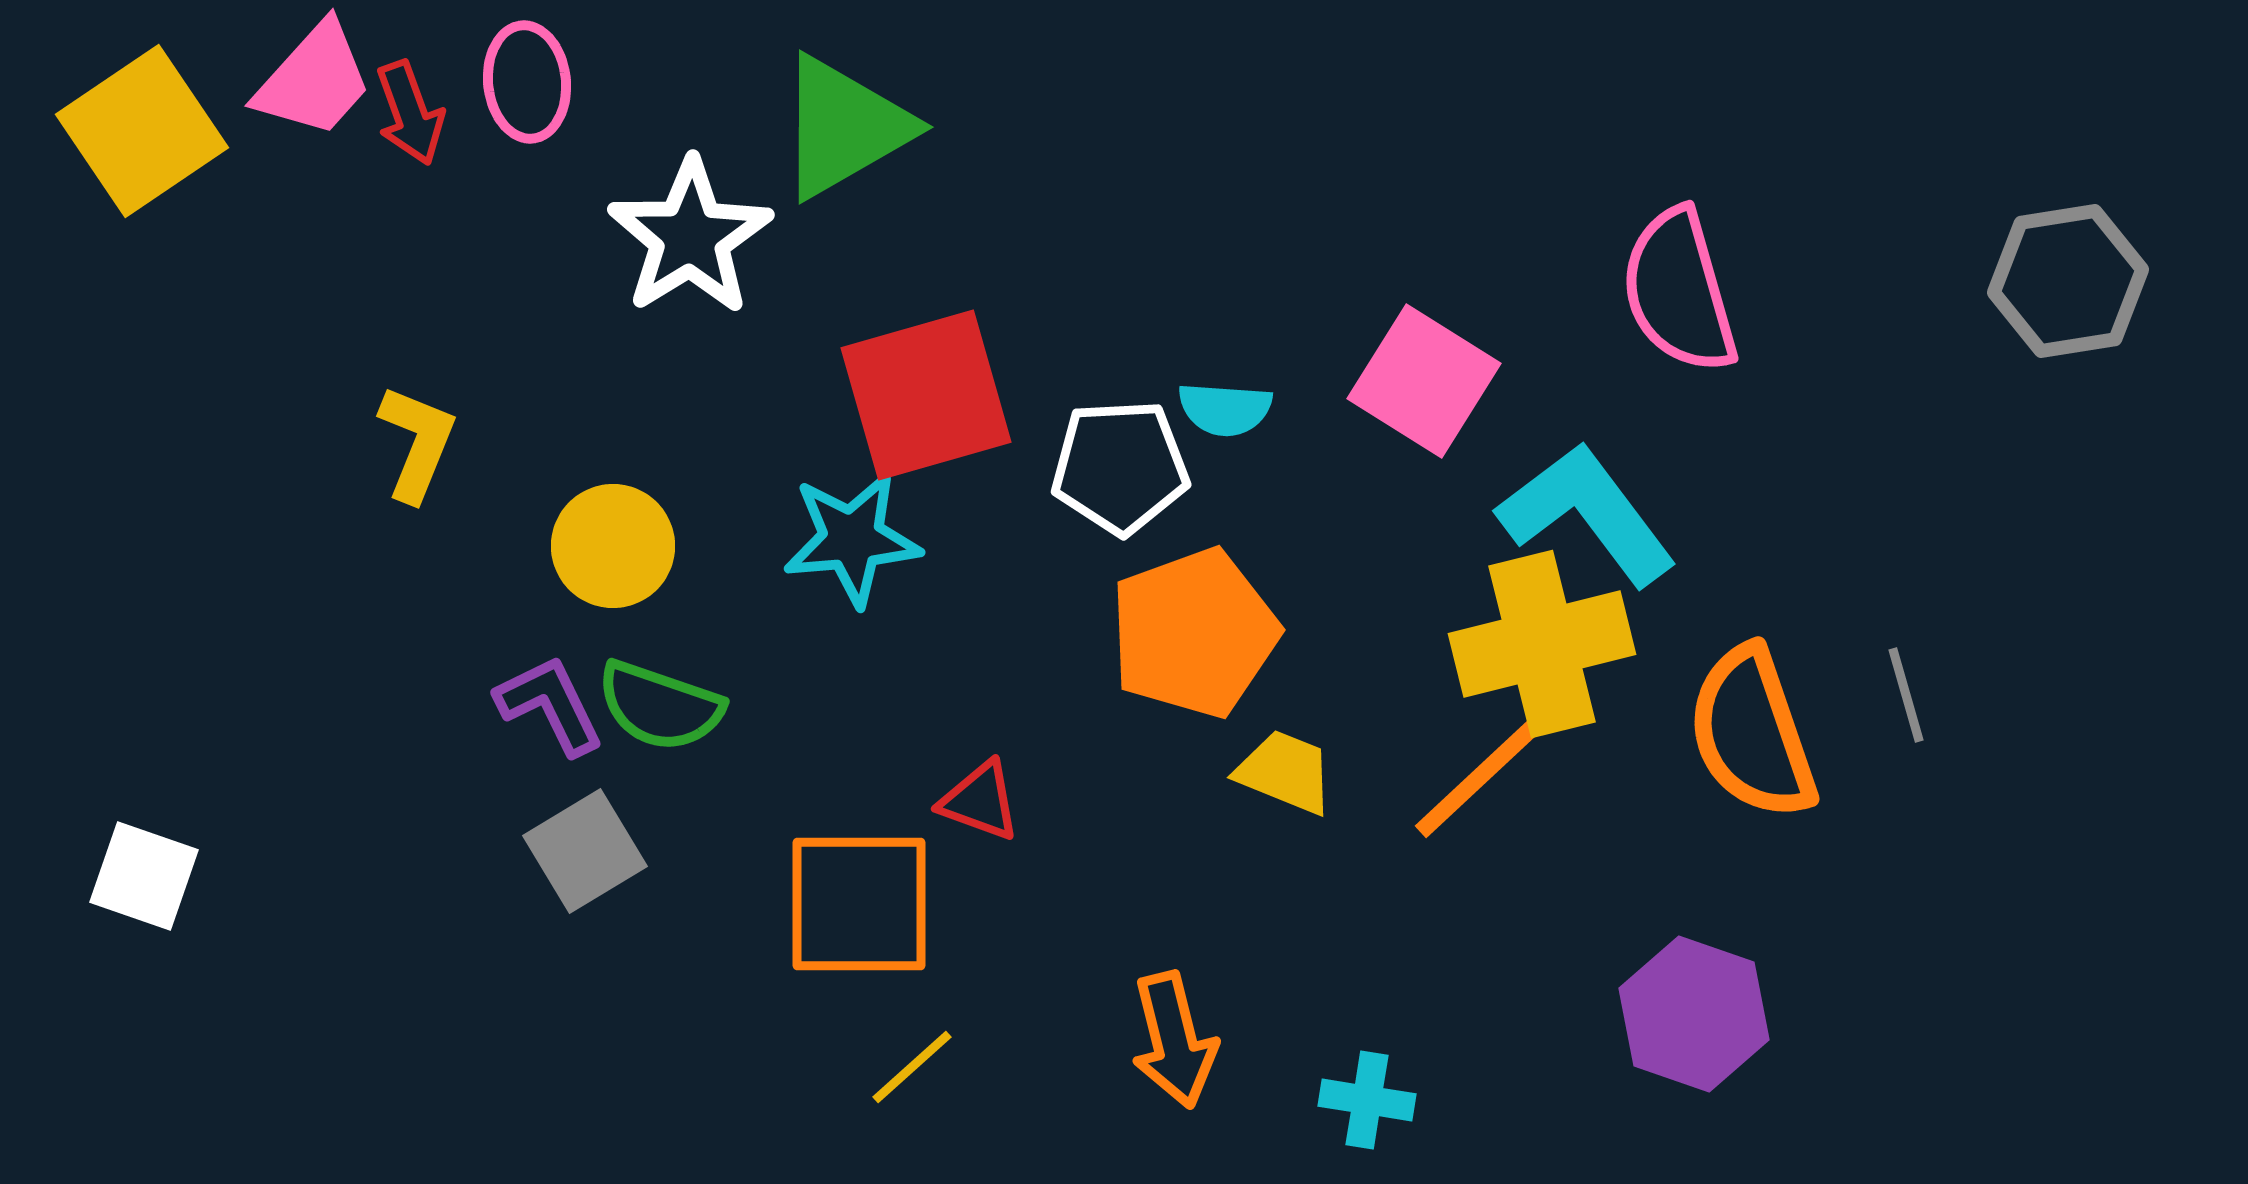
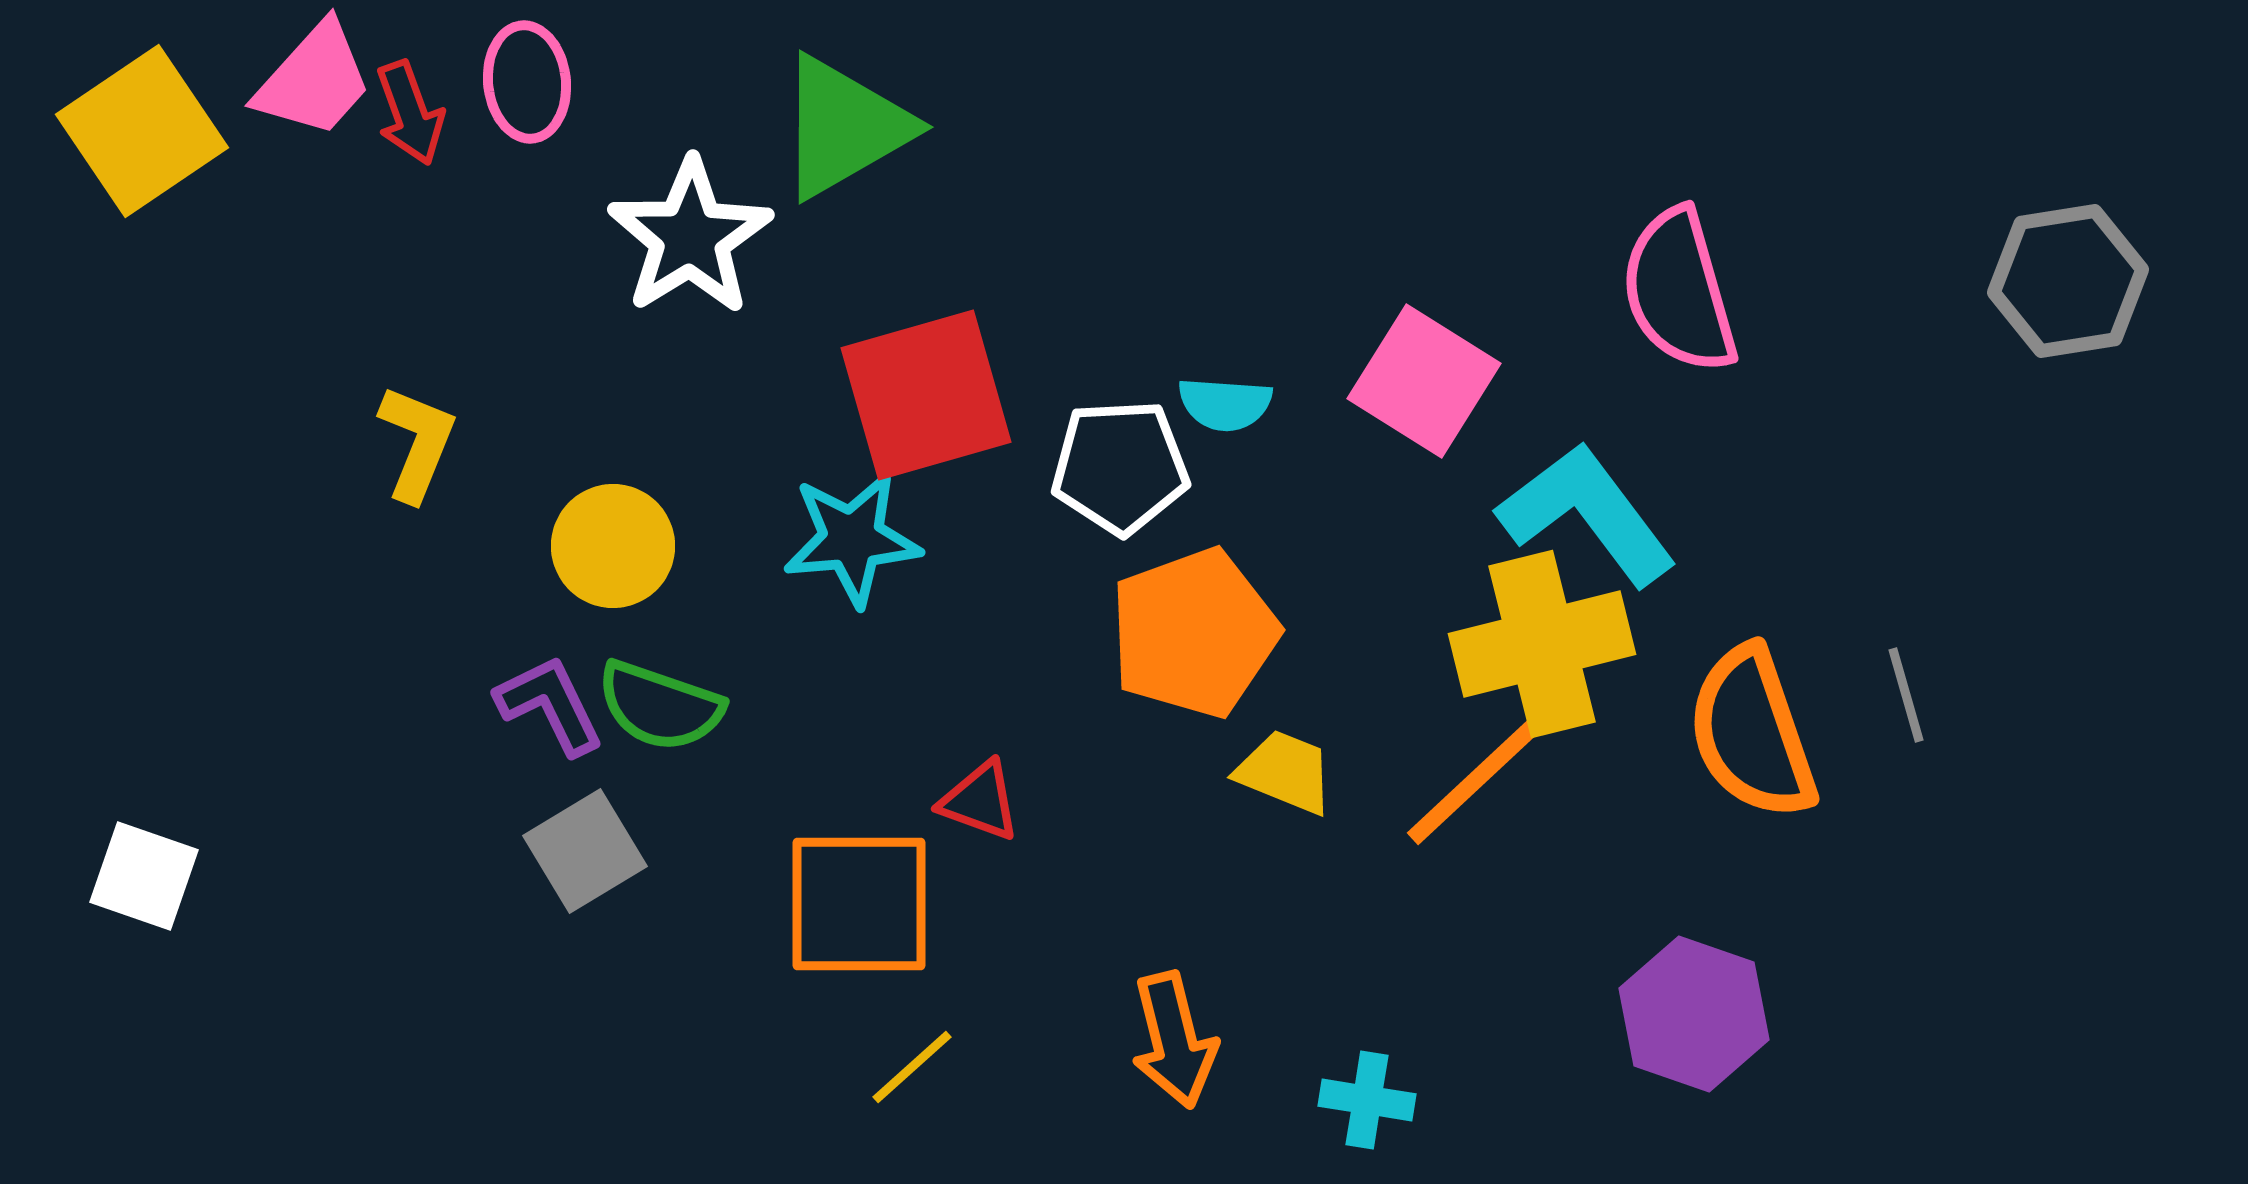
cyan semicircle: moved 5 px up
orange line: moved 8 px left, 7 px down
